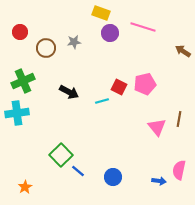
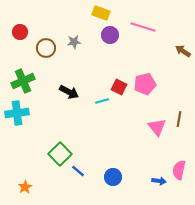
purple circle: moved 2 px down
green square: moved 1 px left, 1 px up
